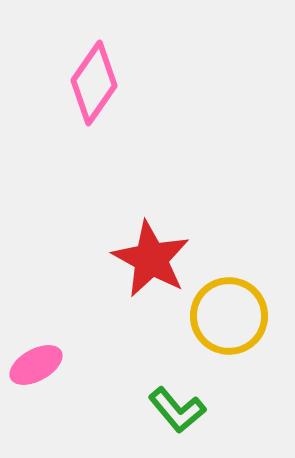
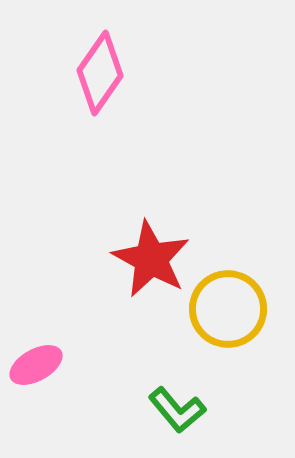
pink diamond: moved 6 px right, 10 px up
yellow circle: moved 1 px left, 7 px up
